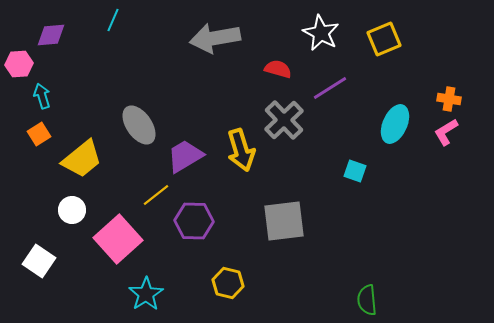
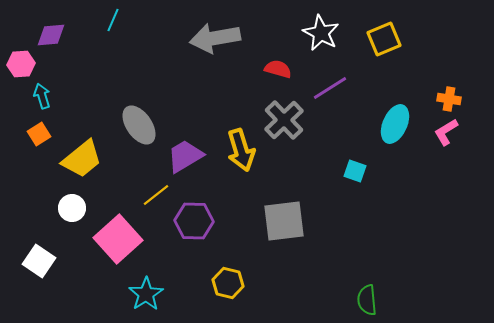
pink hexagon: moved 2 px right
white circle: moved 2 px up
